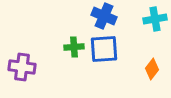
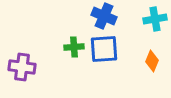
orange diamond: moved 8 px up; rotated 15 degrees counterclockwise
